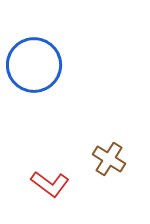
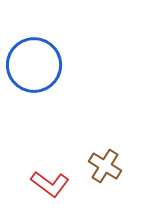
brown cross: moved 4 px left, 7 px down
